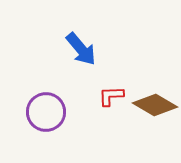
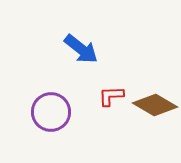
blue arrow: rotated 12 degrees counterclockwise
purple circle: moved 5 px right
